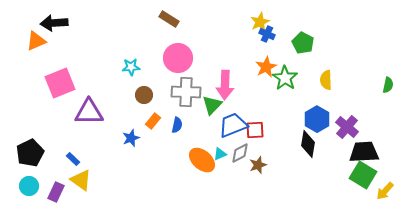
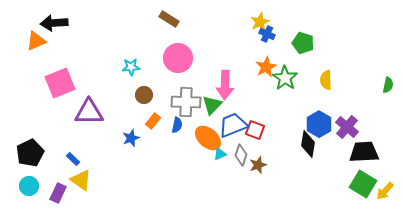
green pentagon: rotated 10 degrees counterclockwise
gray cross: moved 10 px down
blue hexagon: moved 2 px right, 5 px down
red square: rotated 24 degrees clockwise
gray diamond: moved 1 px right, 2 px down; rotated 45 degrees counterclockwise
orange ellipse: moved 6 px right, 22 px up
green square: moved 9 px down
purple rectangle: moved 2 px right, 1 px down
